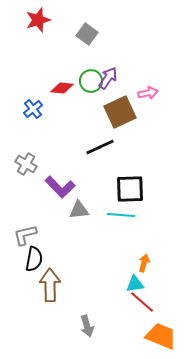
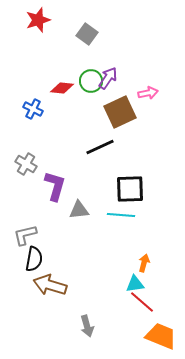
blue cross: rotated 24 degrees counterclockwise
purple L-shape: moved 5 px left, 1 px up; rotated 120 degrees counterclockwise
brown arrow: rotated 72 degrees counterclockwise
